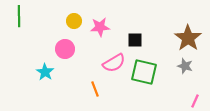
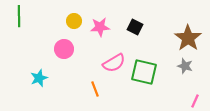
black square: moved 13 px up; rotated 28 degrees clockwise
pink circle: moved 1 px left
cyan star: moved 6 px left, 6 px down; rotated 18 degrees clockwise
